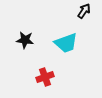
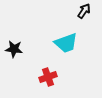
black star: moved 11 px left, 9 px down
red cross: moved 3 px right
